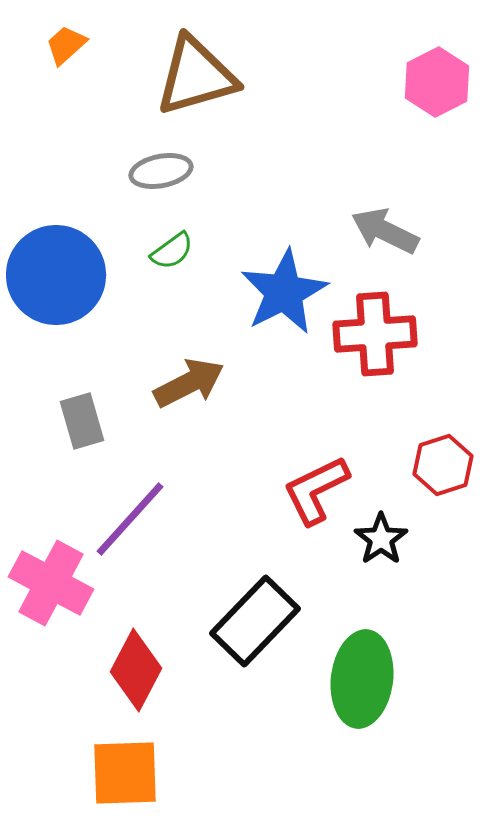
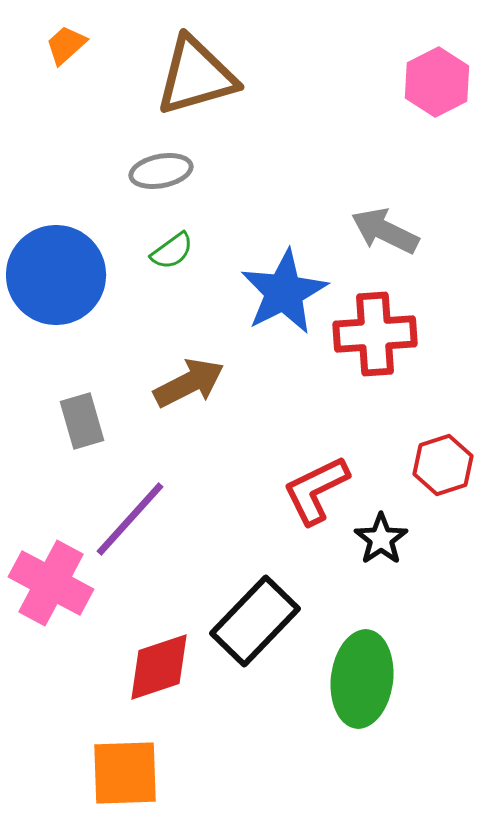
red diamond: moved 23 px right, 3 px up; rotated 44 degrees clockwise
